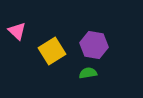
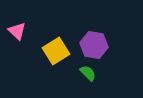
yellow square: moved 4 px right
green semicircle: rotated 54 degrees clockwise
